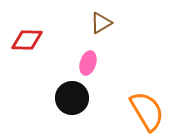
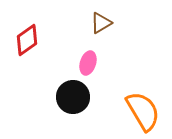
red diamond: rotated 36 degrees counterclockwise
black circle: moved 1 px right, 1 px up
orange semicircle: moved 4 px left
